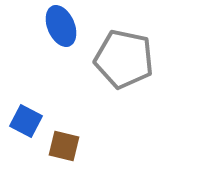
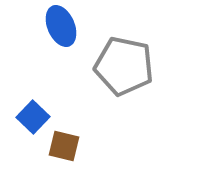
gray pentagon: moved 7 px down
blue square: moved 7 px right, 4 px up; rotated 16 degrees clockwise
